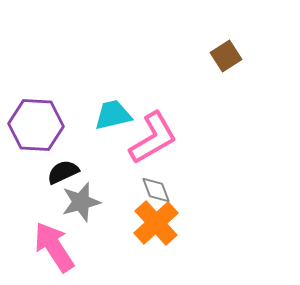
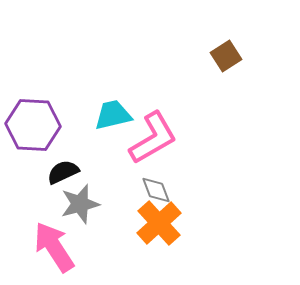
purple hexagon: moved 3 px left
gray star: moved 1 px left, 2 px down
orange cross: moved 3 px right
